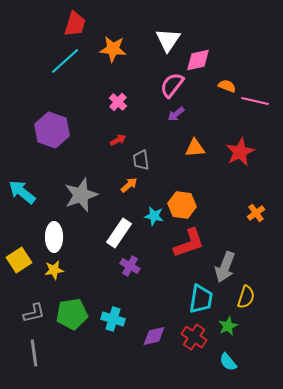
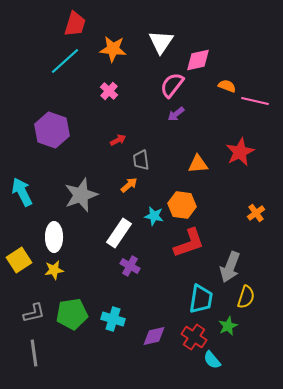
white triangle: moved 7 px left, 2 px down
pink cross: moved 9 px left, 11 px up
orange triangle: moved 3 px right, 16 px down
cyan arrow: rotated 24 degrees clockwise
gray arrow: moved 5 px right
cyan semicircle: moved 16 px left, 2 px up
